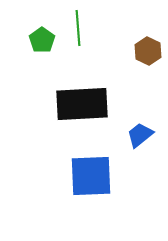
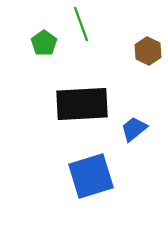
green line: moved 3 px right, 4 px up; rotated 16 degrees counterclockwise
green pentagon: moved 2 px right, 3 px down
blue trapezoid: moved 6 px left, 6 px up
blue square: rotated 15 degrees counterclockwise
